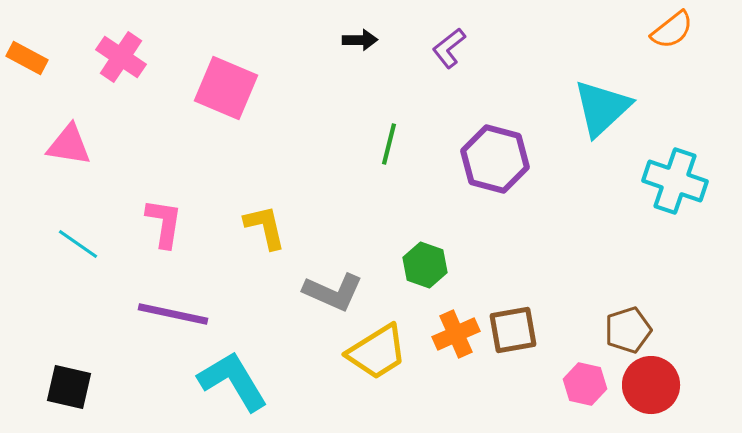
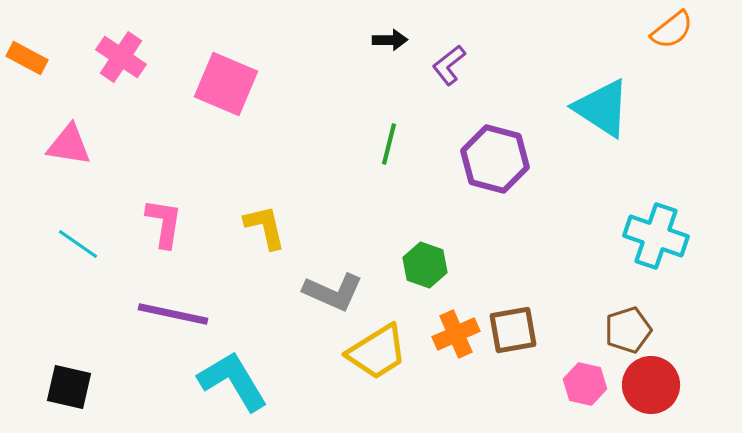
black arrow: moved 30 px right
purple L-shape: moved 17 px down
pink square: moved 4 px up
cyan triangle: rotated 44 degrees counterclockwise
cyan cross: moved 19 px left, 55 px down
